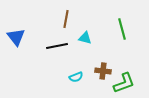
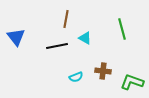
cyan triangle: rotated 16 degrees clockwise
green L-shape: moved 8 px right, 1 px up; rotated 140 degrees counterclockwise
